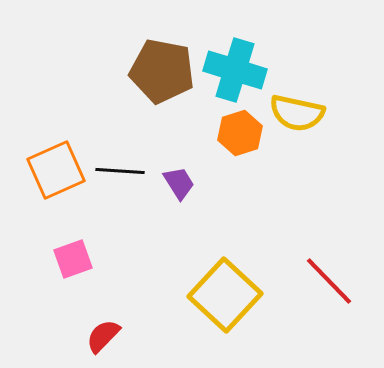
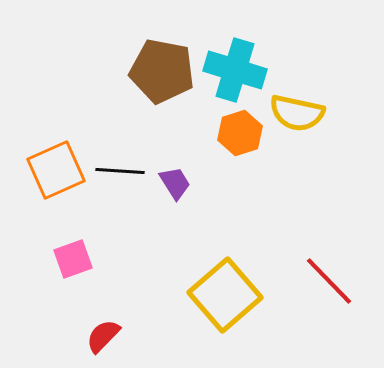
purple trapezoid: moved 4 px left
yellow square: rotated 6 degrees clockwise
